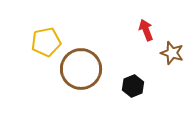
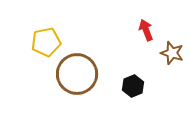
brown circle: moved 4 px left, 5 px down
